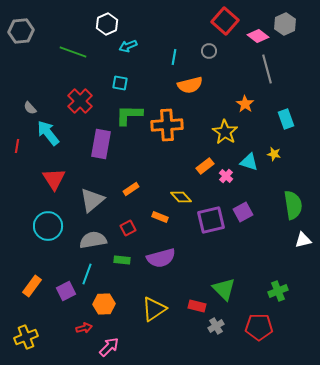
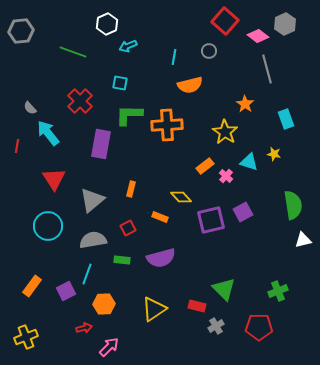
orange rectangle at (131, 189): rotated 42 degrees counterclockwise
